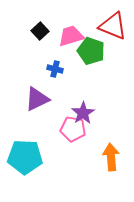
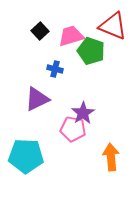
cyan pentagon: moved 1 px right, 1 px up
